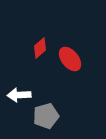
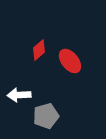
red diamond: moved 1 px left, 2 px down
red ellipse: moved 2 px down
